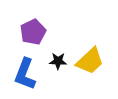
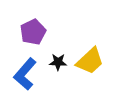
black star: moved 1 px down
blue L-shape: rotated 20 degrees clockwise
